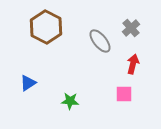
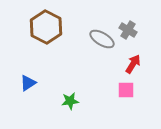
gray cross: moved 3 px left, 2 px down; rotated 18 degrees counterclockwise
gray ellipse: moved 2 px right, 2 px up; rotated 20 degrees counterclockwise
red arrow: rotated 18 degrees clockwise
pink square: moved 2 px right, 4 px up
green star: rotated 12 degrees counterclockwise
